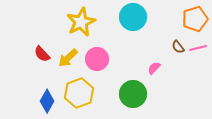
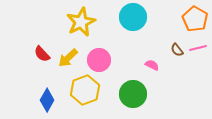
orange pentagon: rotated 25 degrees counterclockwise
brown semicircle: moved 1 px left, 3 px down
pink circle: moved 2 px right, 1 px down
pink semicircle: moved 2 px left, 3 px up; rotated 72 degrees clockwise
yellow hexagon: moved 6 px right, 3 px up
blue diamond: moved 1 px up
